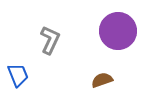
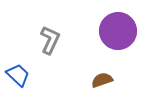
blue trapezoid: rotated 25 degrees counterclockwise
